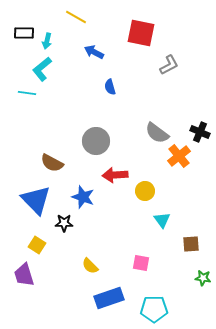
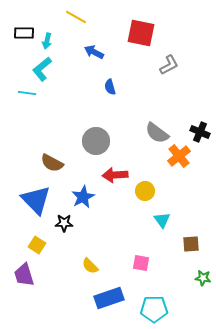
blue star: rotated 25 degrees clockwise
